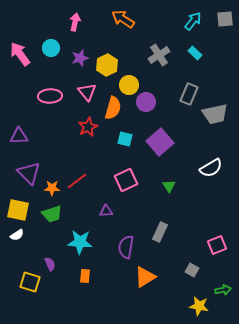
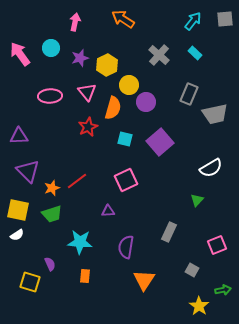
gray cross at (159, 55): rotated 15 degrees counterclockwise
purple triangle at (29, 173): moved 1 px left, 2 px up
green triangle at (169, 186): moved 28 px right, 14 px down; rotated 16 degrees clockwise
orange star at (52, 188): rotated 21 degrees counterclockwise
purple triangle at (106, 211): moved 2 px right
gray rectangle at (160, 232): moved 9 px right
orange triangle at (145, 277): moved 1 px left, 3 px down; rotated 25 degrees counterclockwise
yellow star at (199, 306): rotated 24 degrees clockwise
